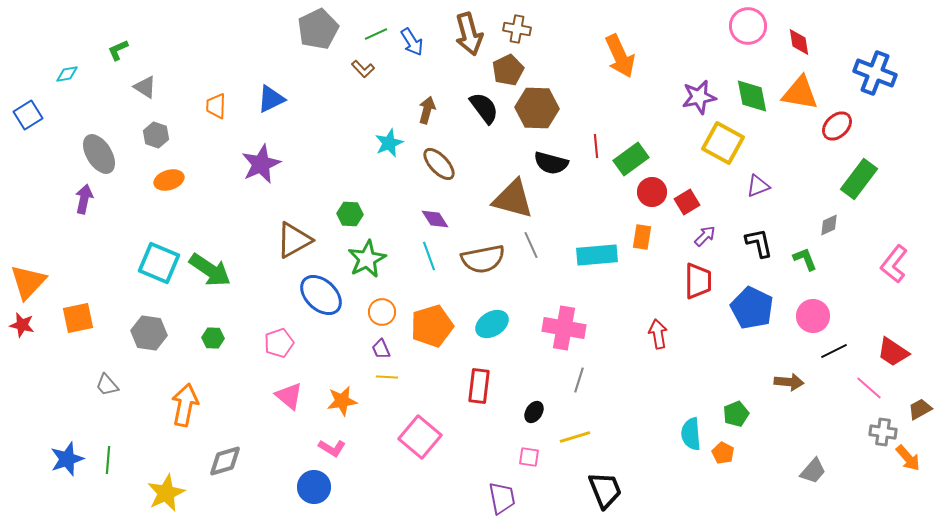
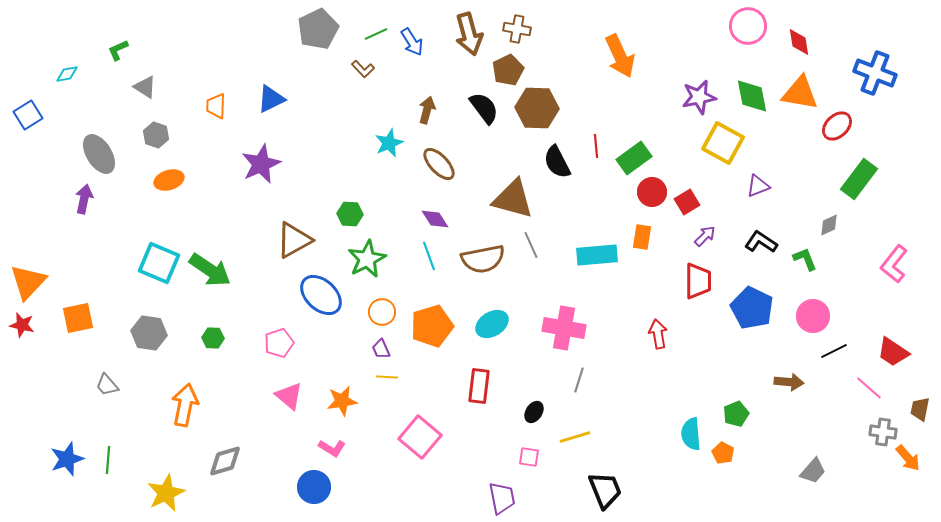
green rectangle at (631, 159): moved 3 px right, 1 px up
black semicircle at (551, 163): moved 6 px right, 1 px up; rotated 48 degrees clockwise
black L-shape at (759, 243): moved 2 px right, 1 px up; rotated 44 degrees counterclockwise
brown trapezoid at (920, 409): rotated 50 degrees counterclockwise
